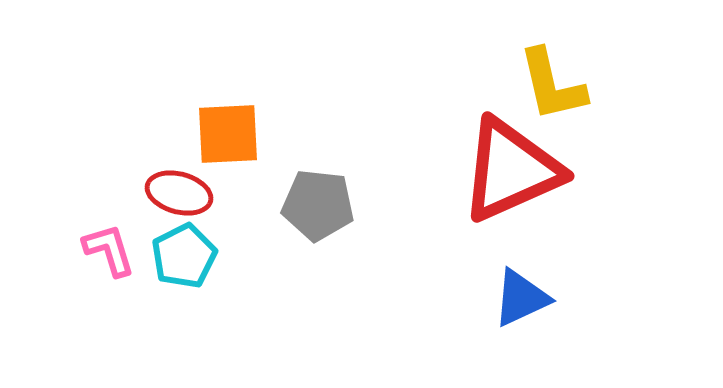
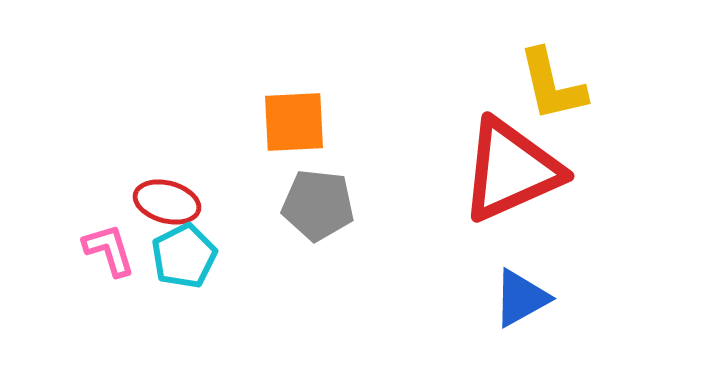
orange square: moved 66 px right, 12 px up
red ellipse: moved 12 px left, 9 px down
blue triangle: rotated 4 degrees counterclockwise
